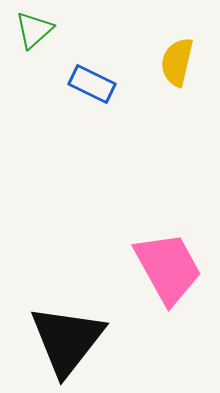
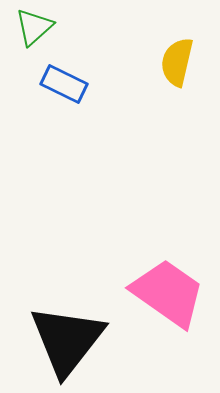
green triangle: moved 3 px up
blue rectangle: moved 28 px left
pink trapezoid: moved 25 px down; rotated 26 degrees counterclockwise
